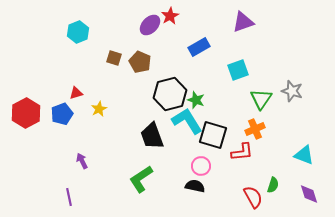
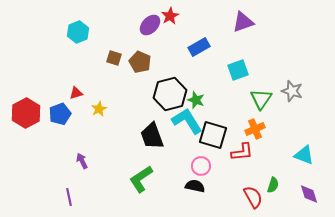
blue pentagon: moved 2 px left
